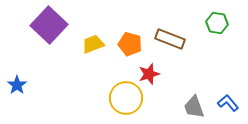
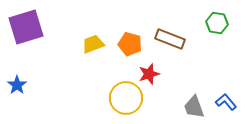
purple square: moved 23 px left, 2 px down; rotated 30 degrees clockwise
blue L-shape: moved 2 px left, 1 px up
